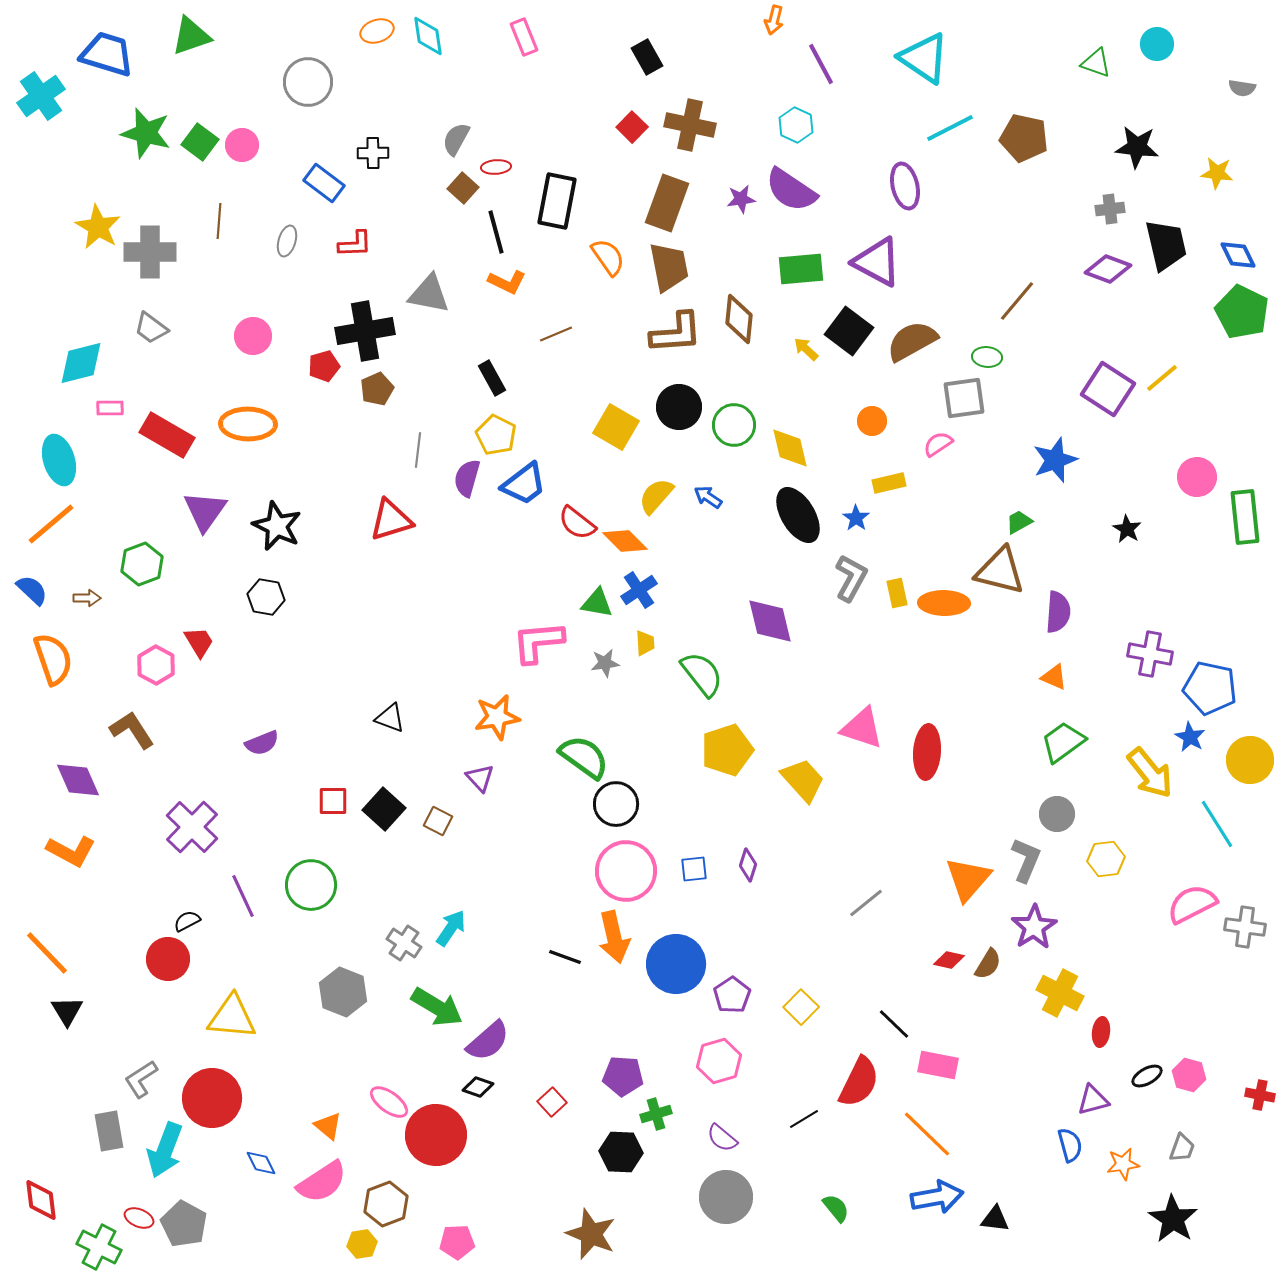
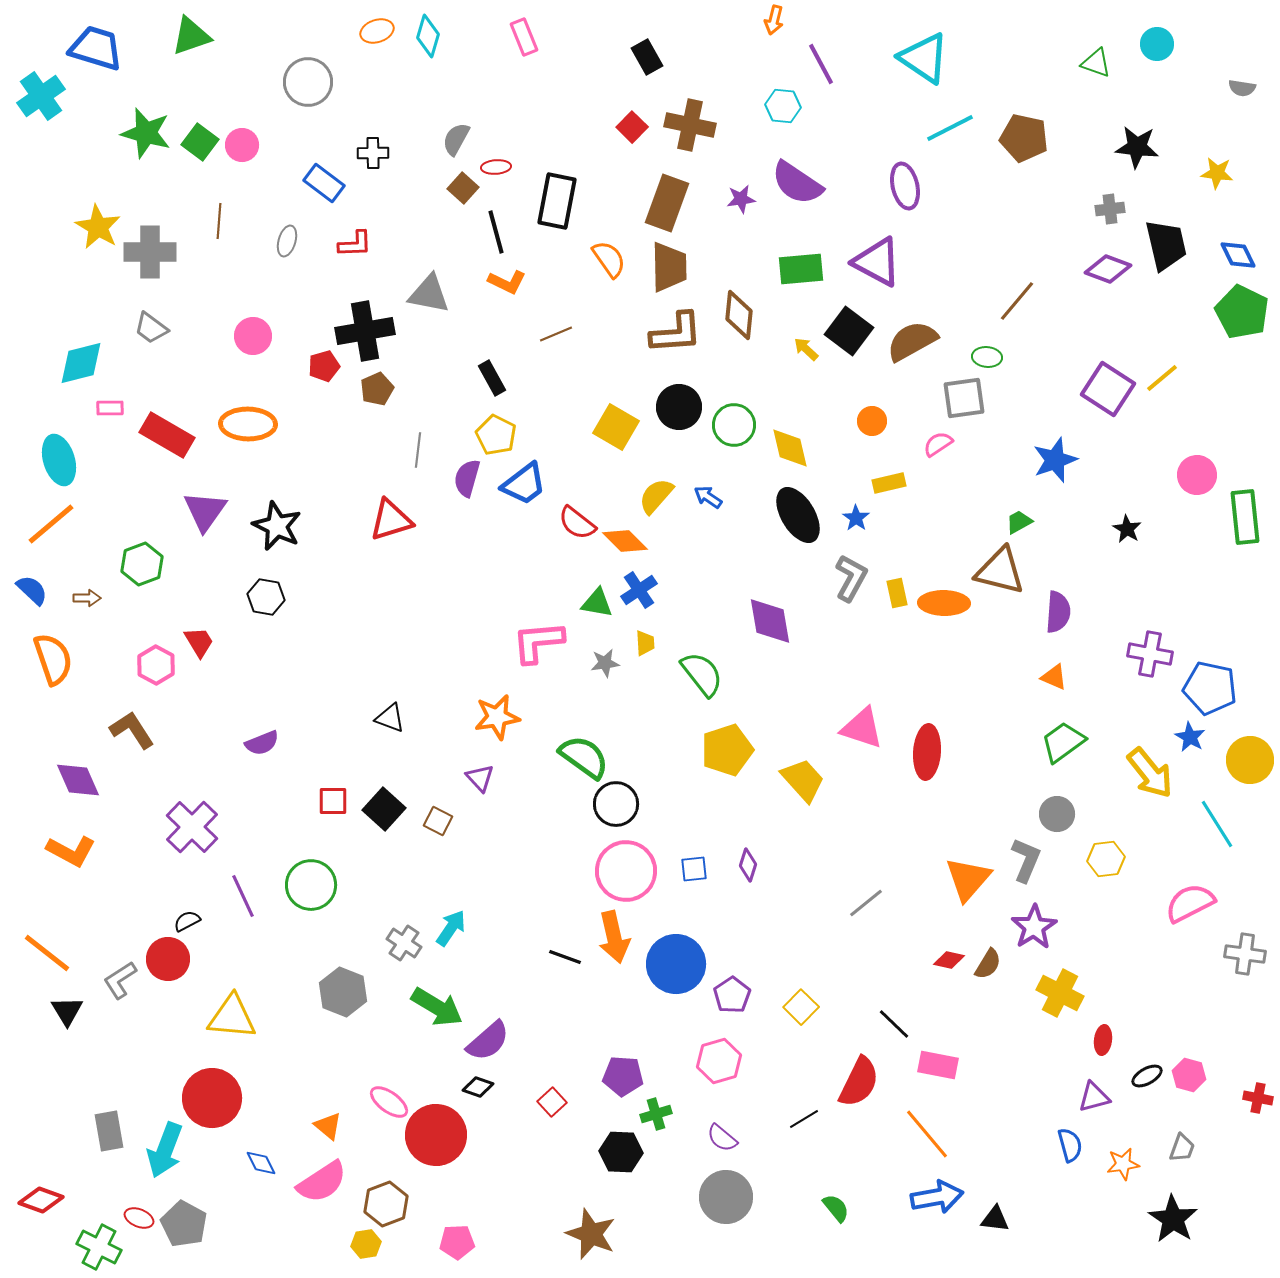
cyan diamond at (428, 36): rotated 24 degrees clockwise
blue trapezoid at (107, 54): moved 11 px left, 6 px up
cyan hexagon at (796, 125): moved 13 px left, 19 px up; rotated 20 degrees counterclockwise
purple semicircle at (791, 190): moved 6 px right, 7 px up
orange semicircle at (608, 257): moved 1 px right, 2 px down
brown trapezoid at (669, 267): rotated 10 degrees clockwise
brown diamond at (739, 319): moved 4 px up
pink circle at (1197, 477): moved 2 px up
purple diamond at (770, 621): rotated 4 degrees clockwise
pink semicircle at (1192, 904): moved 2 px left, 1 px up
gray cross at (1245, 927): moved 27 px down
orange line at (47, 953): rotated 8 degrees counterclockwise
red ellipse at (1101, 1032): moved 2 px right, 8 px down
gray L-shape at (141, 1079): moved 21 px left, 99 px up
red cross at (1260, 1095): moved 2 px left, 3 px down
purple triangle at (1093, 1100): moved 1 px right, 3 px up
orange line at (927, 1134): rotated 6 degrees clockwise
red diamond at (41, 1200): rotated 63 degrees counterclockwise
yellow hexagon at (362, 1244): moved 4 px right
